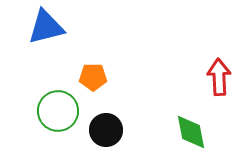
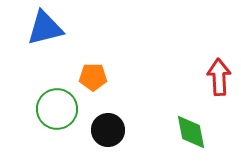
blue triangle: moved 1 px left, 1 px down
green circle: moved 1 px left, 2 px up
black circle: moved 2 px right
